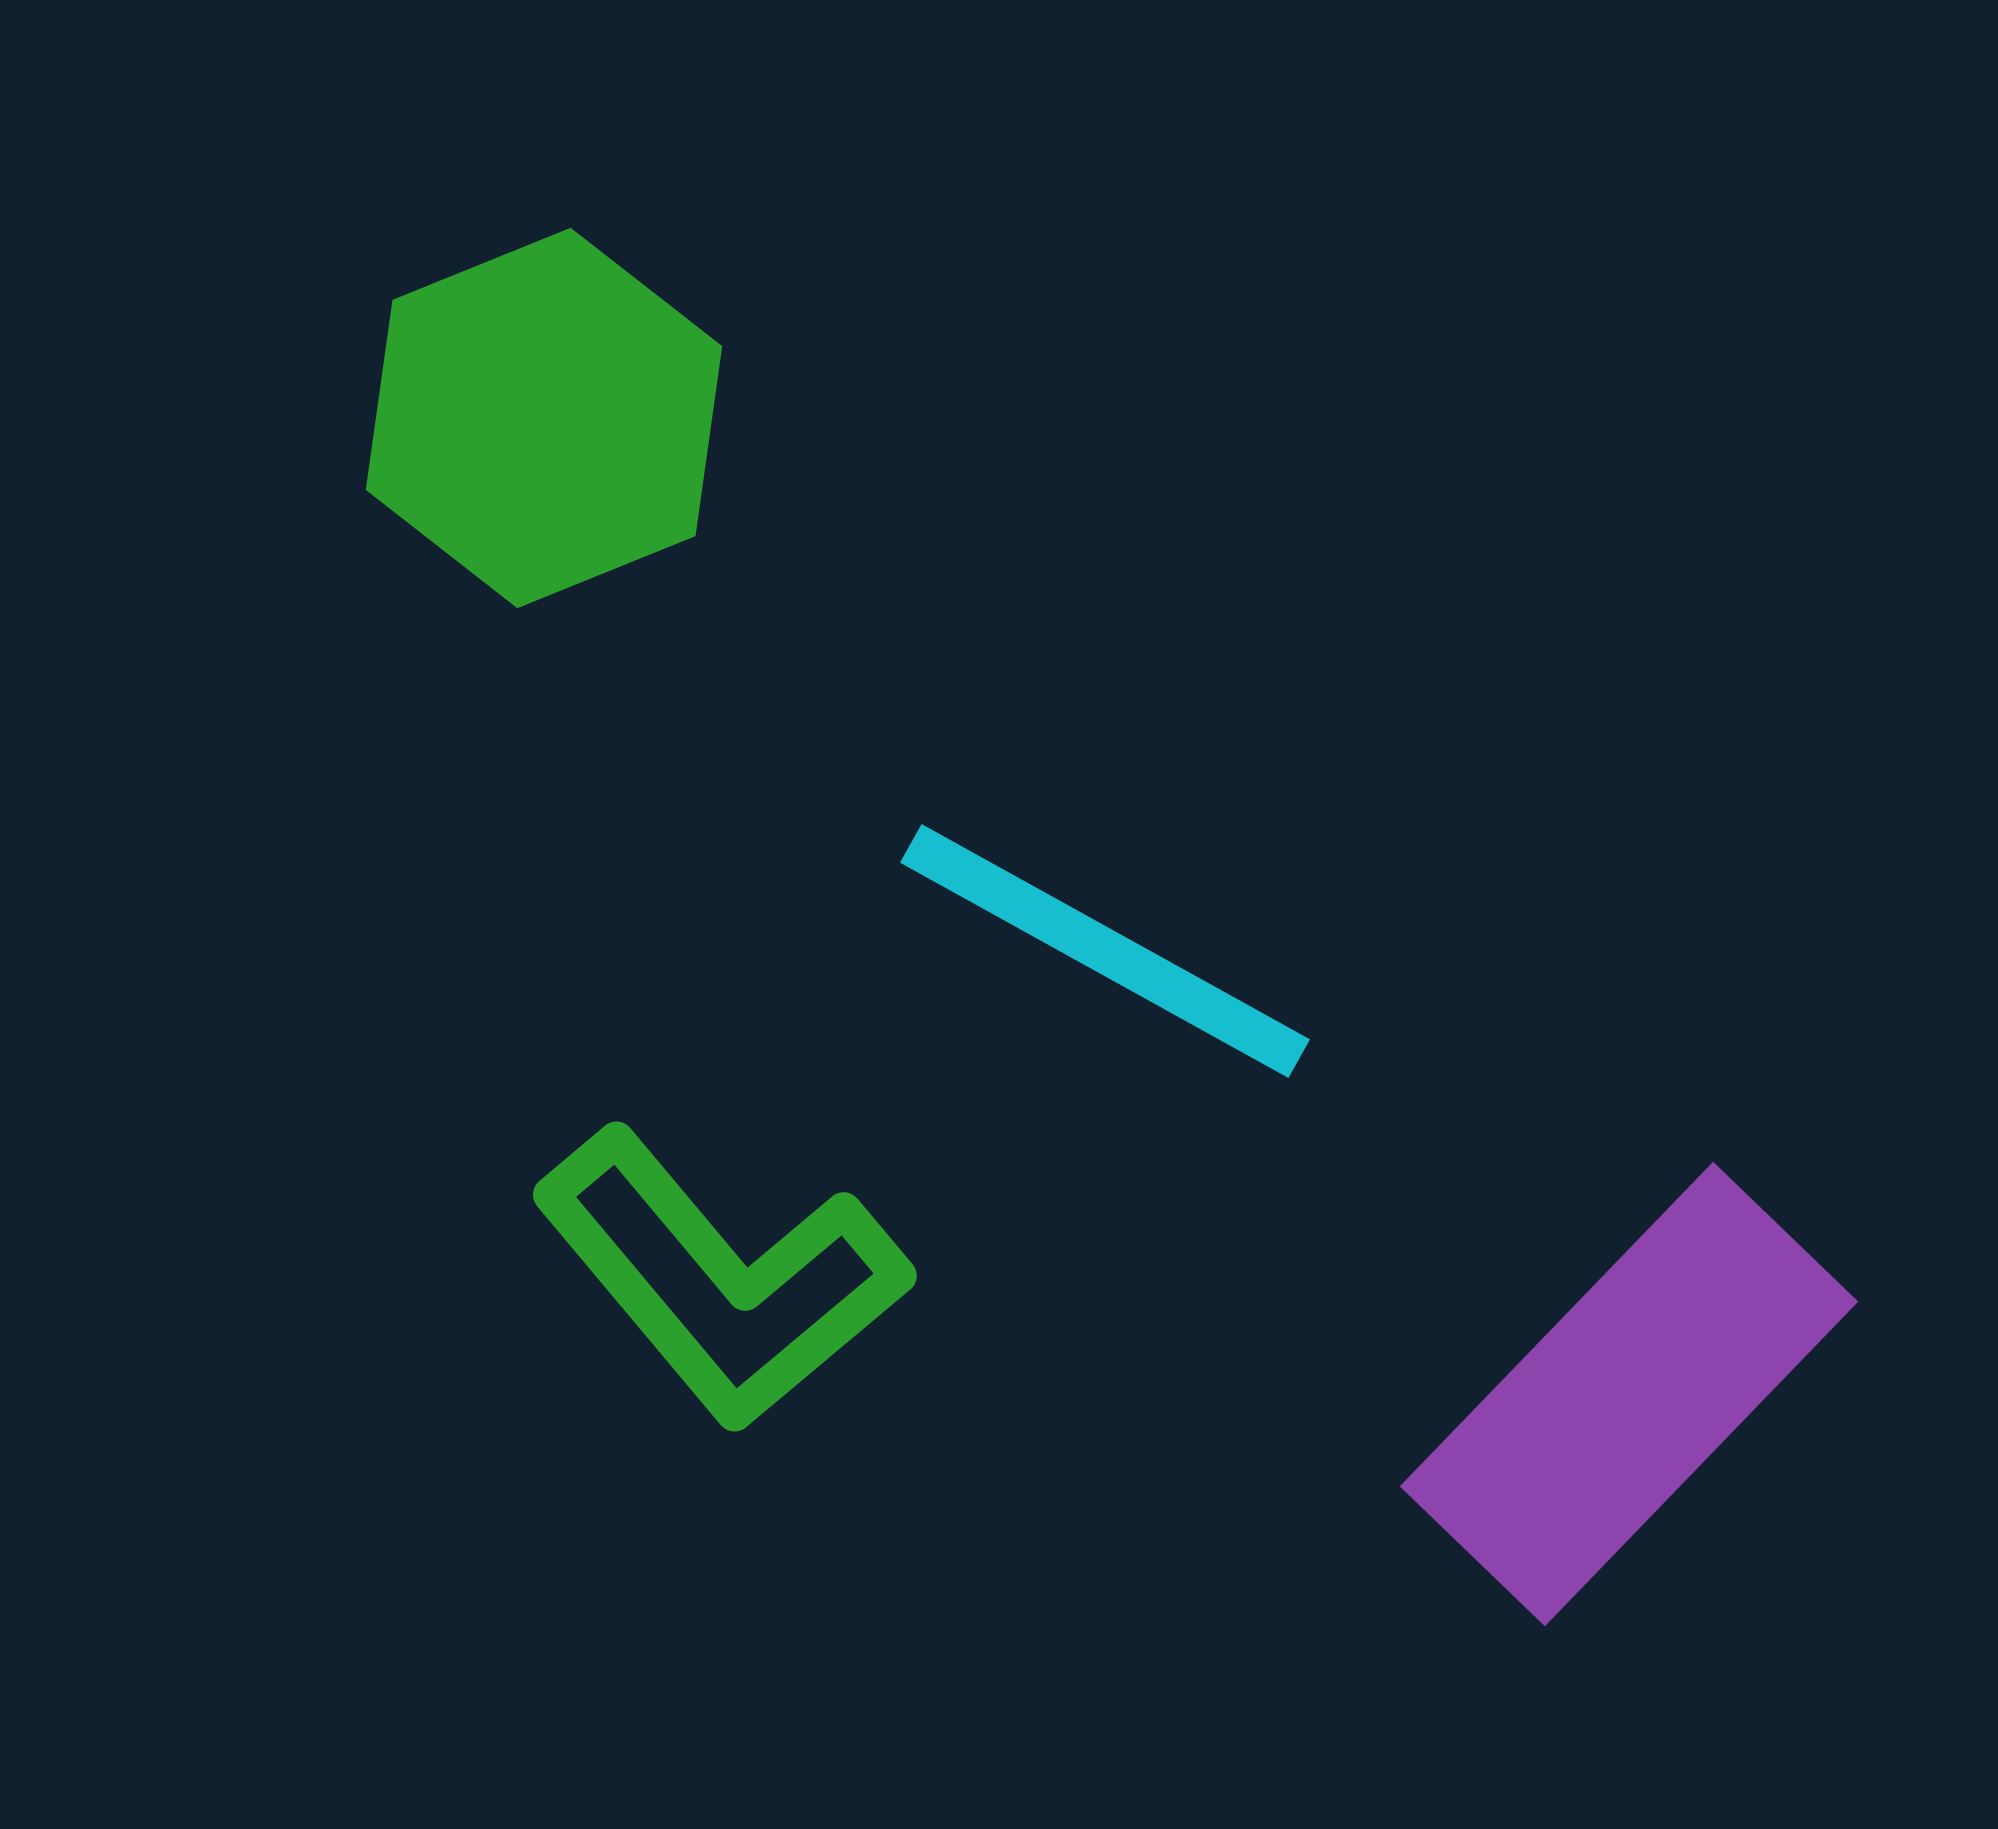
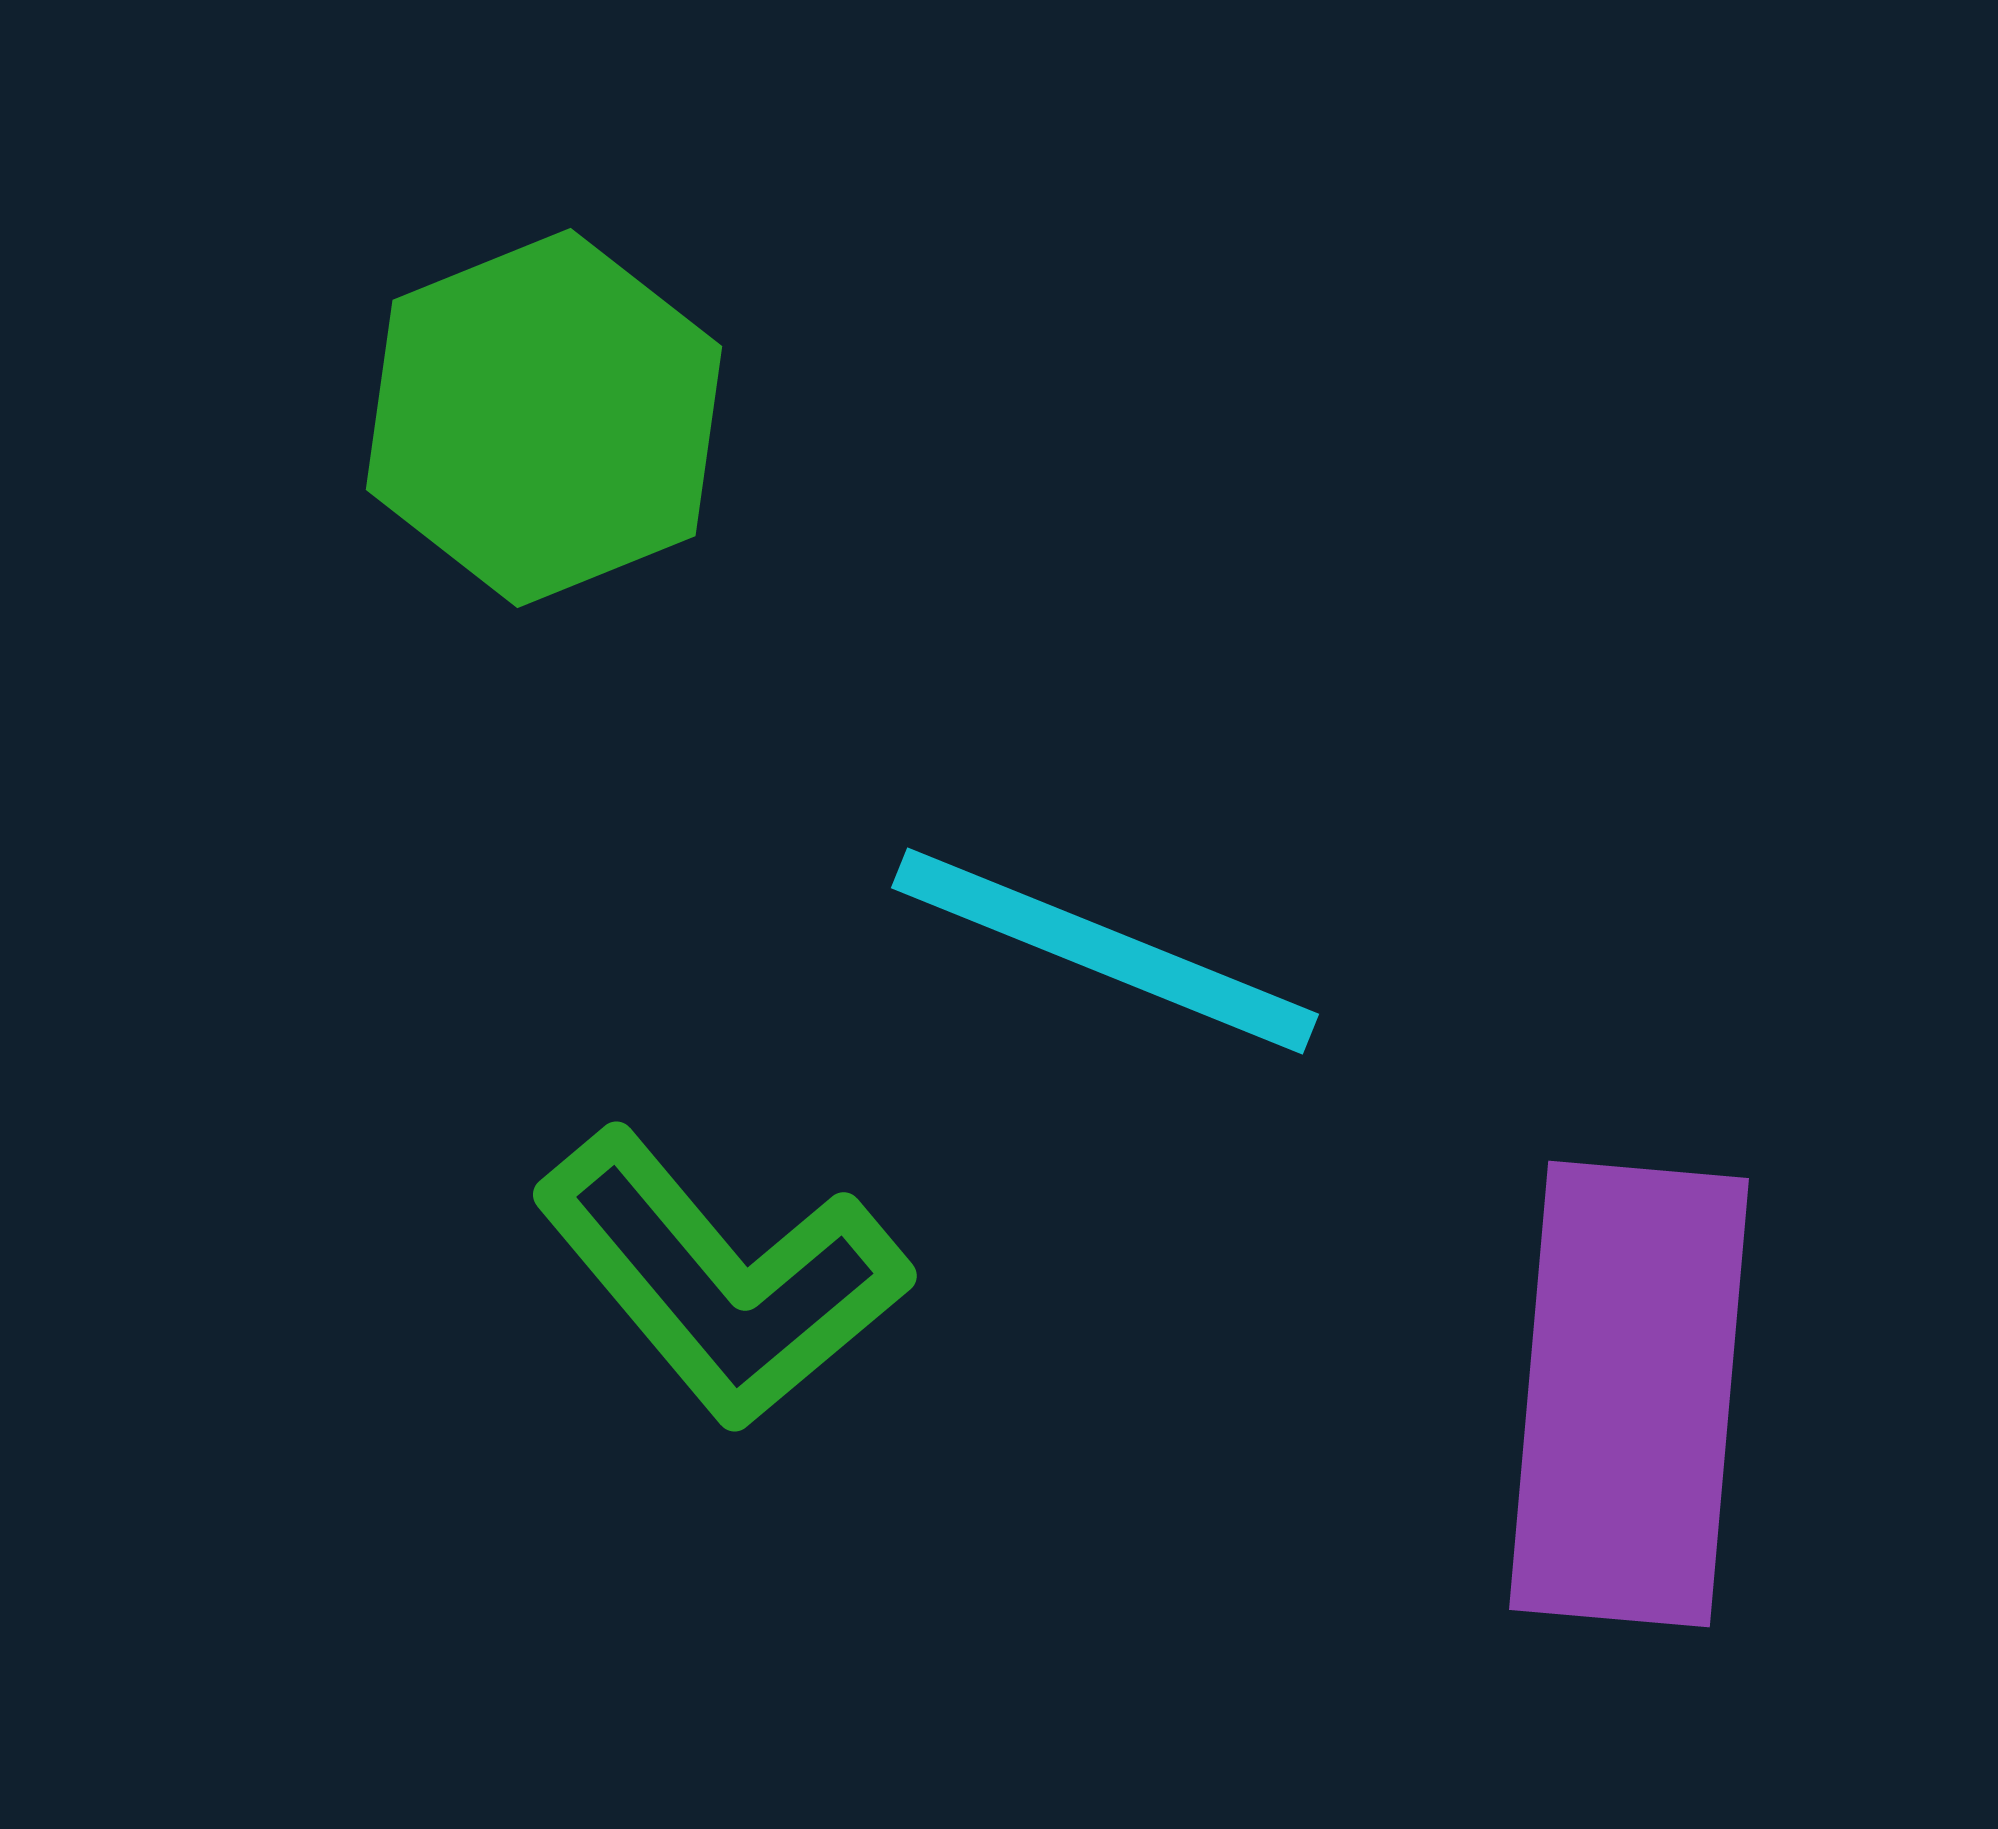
cyan line: rotated 7 degrees counterclockwise
purple rectangle: rotated 39 degrees counterclockwise
